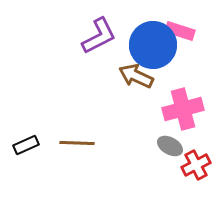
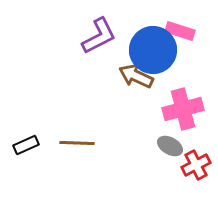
blue circle: moved 5 px down
